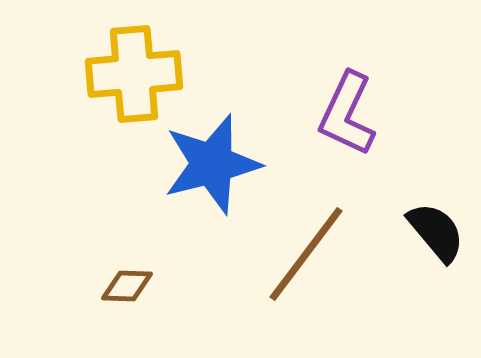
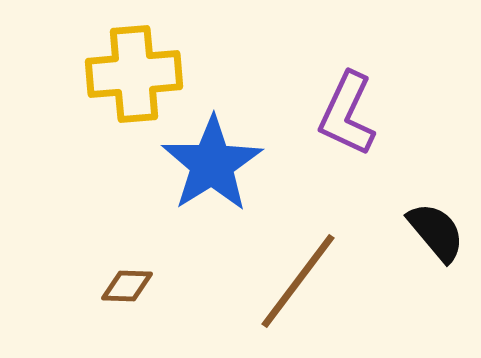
blue star: rotated 18 degrees counterclockwise
brown line: moved 8 px left, 27 px down
